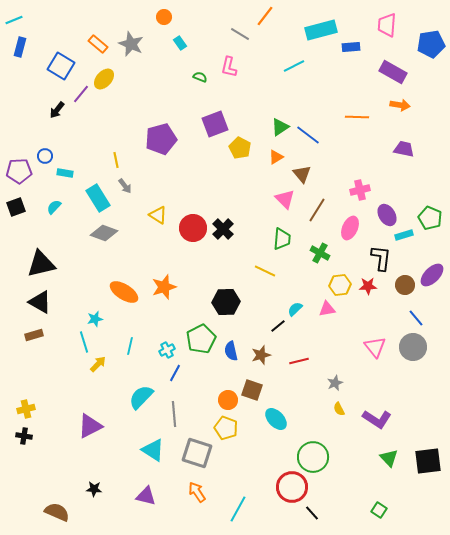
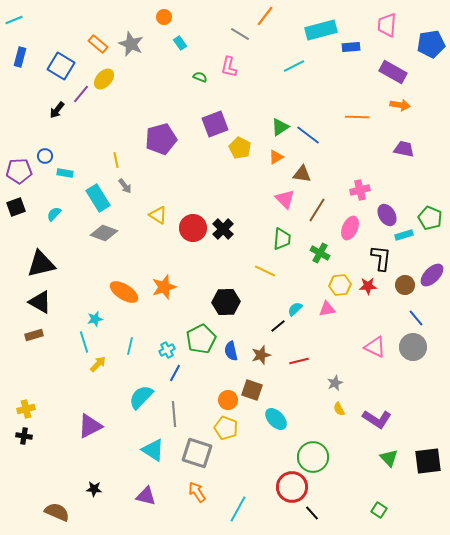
blue rectangle at (20, 47): moved 10 px down
brown triangle at (302, 174): rotated 42 degrees counterclockwise
cyan semicircle at (54, 207): moved 7 px down
pink triangle at (375, 347): rotated 25 degrees counterclockwise
